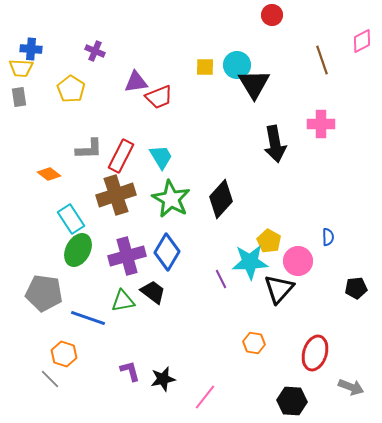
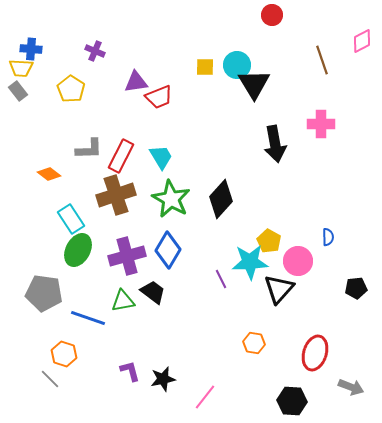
gray rectangle at (19, 97): moved 1 px left, 6 px up; rotated 30 degrees counterclockwise
blue diamond at (167, 252): moved 1 px right, 2 px up
